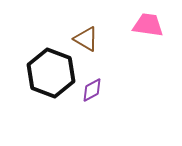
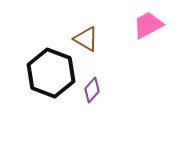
pink trapezoid: rotated 36 degrees counterclockwise
purple diamond: rotated 20 degrees counterclockwise
